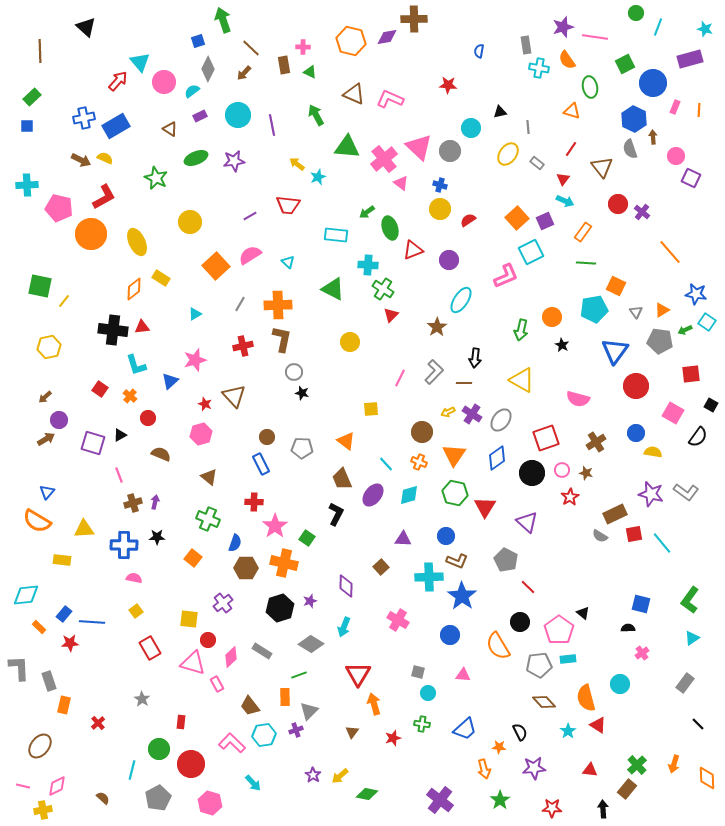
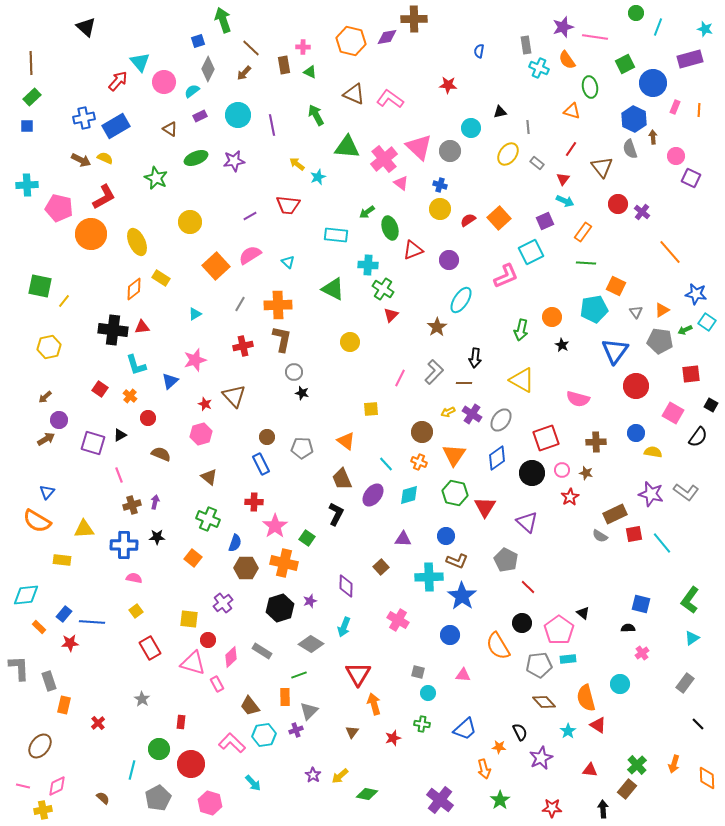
brown line at (40, 51): moved 9 px left, 12 px down
cyan cross at (539, 68): rotated 12 degrees clockwise
pink L-shape at (390, 99): rotated 12 degrees clockwise
orange square at (517, 218): moved 18 px left
brown cross at (596, 442): rotated 30 degrees clockwise
brown cross at (133, 503): moved 1 px left, 2 px down
black circle at (520, 622): moved 2 px right, 1 px down
purple star at (534, 768): moved 7 px right, 10 px up; rotated 20 degrees counterclockwise
